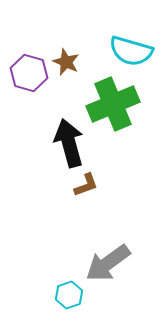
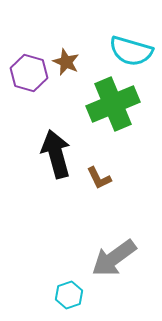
black arrow: moved 13 px left, 11 px down
brown L-shape: moved 13 px right, 7 px up; rotated 84 degrees clockwise
gray arrow: moved 6 px right, 5 px up
